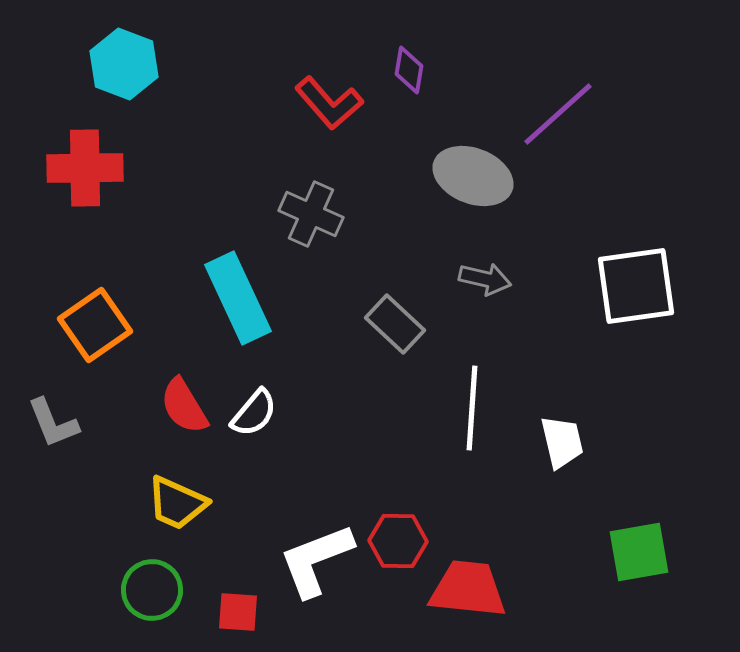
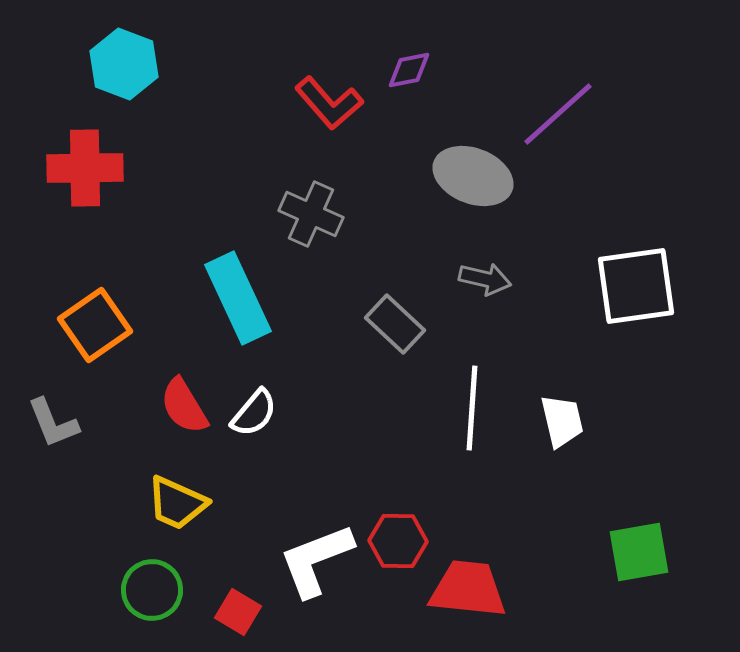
purple diamond: rotated 69 degrees clockwise
white trapezoid: moved 21 px up
red square: rotated 27 degrees clockwise
